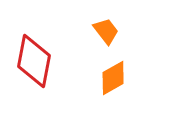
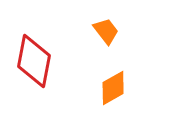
orange diamond: moved 10 px down
